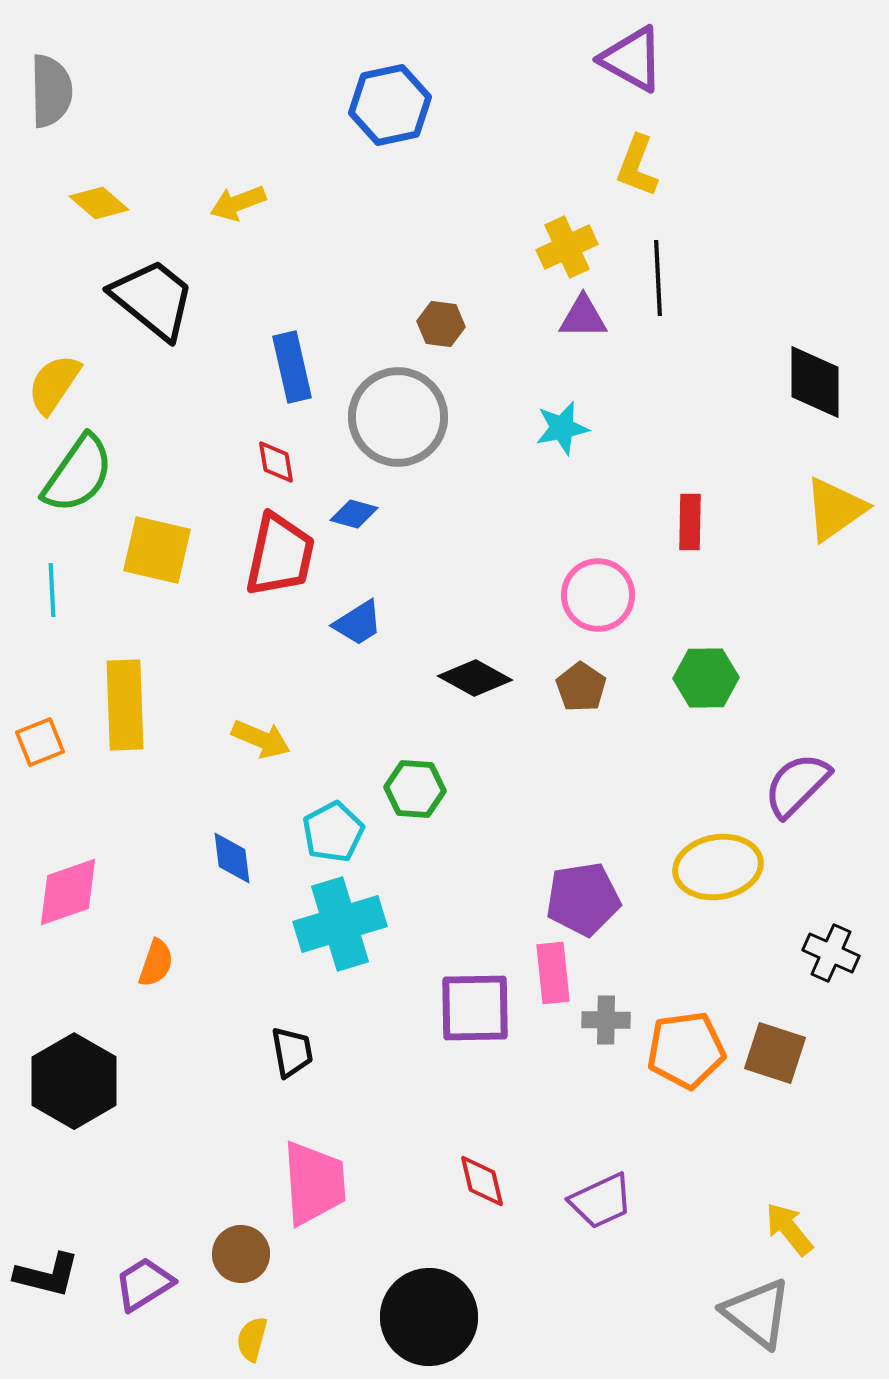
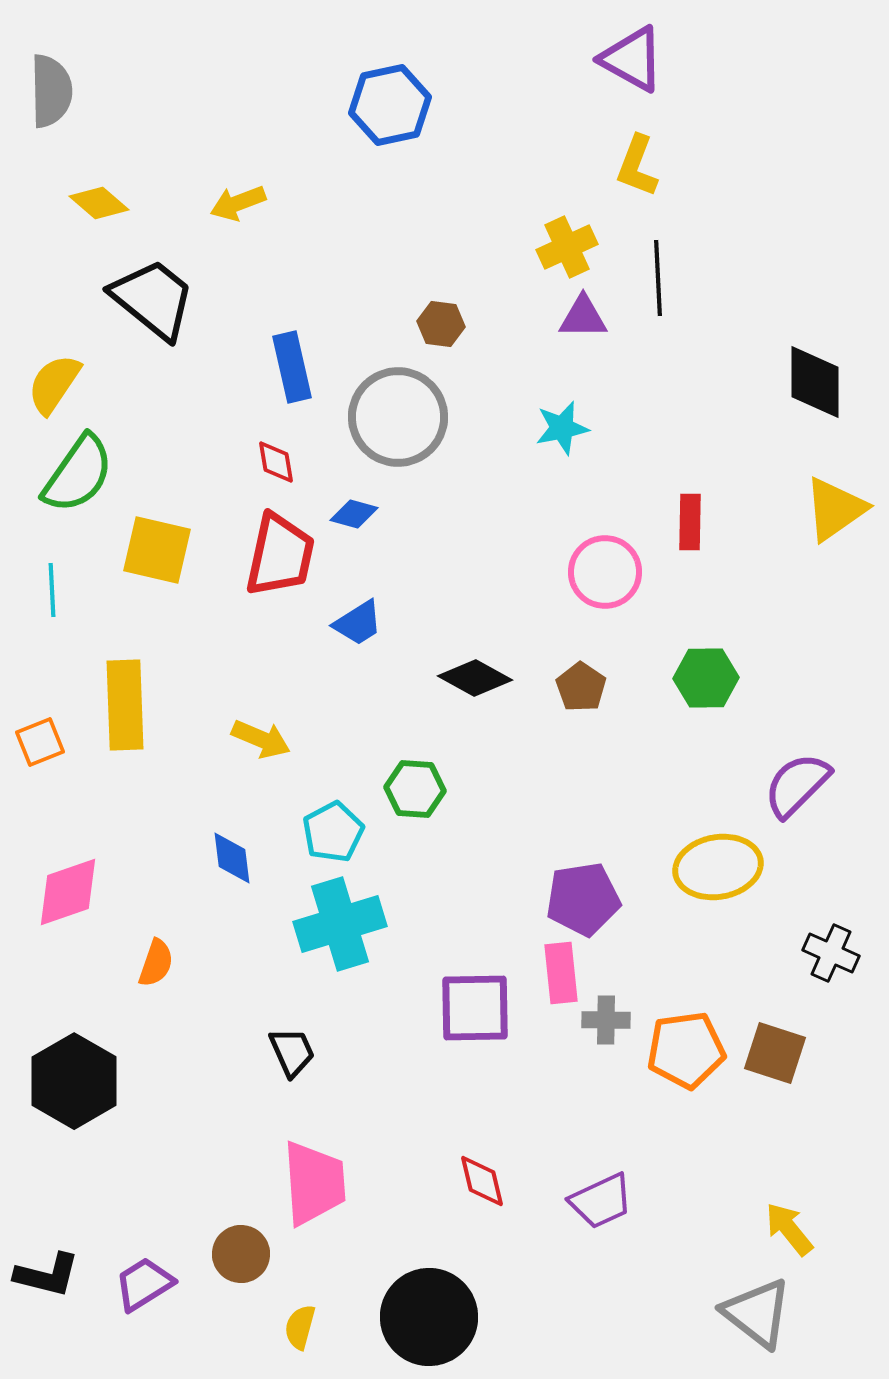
pink circle at (598, 595): moved 7 px right, 23 px up
pink rectangle at (553, 973): moved 8 px right
black trapezoid at (292, 1052): rotated 14 degrees counterclockwise
yellow semicircle at (252, 1339): moved 48 px right, 12 px up
